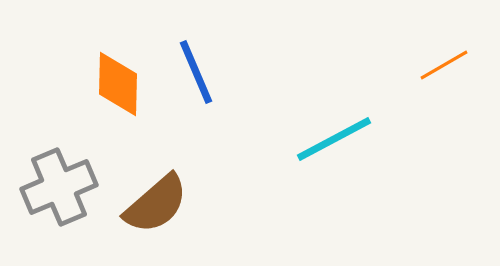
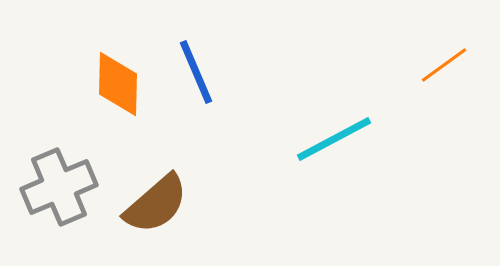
orange line: rotated 6 degrees counterclockwise
